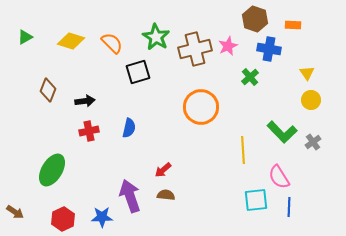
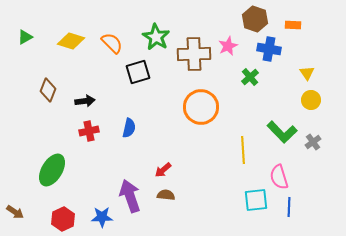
brown cross: moved 1 px left, 5 px down; rotated 12 degrees clockwise
pink semicircle: rotated 15 degrees clockwise
